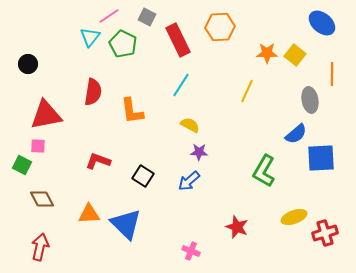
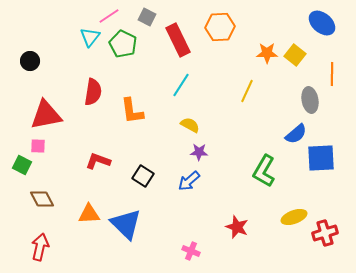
black circle: moved 2 px right, 3 px up
